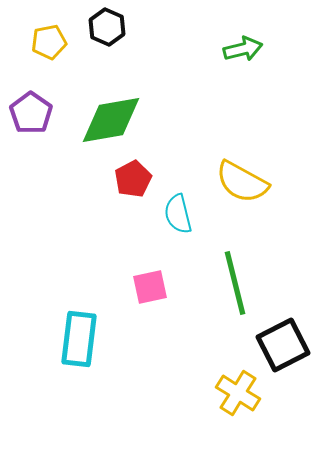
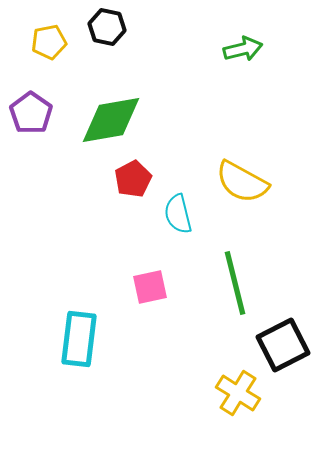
black hexagon: rotated 12 degrees counterclockwise
